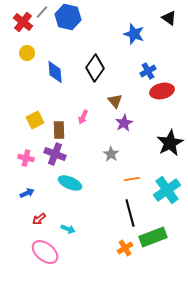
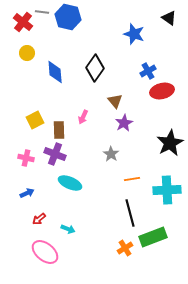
gray line: rotated 56 degrees clockwise
cyan cross: rotated 32 degrees clockwise
